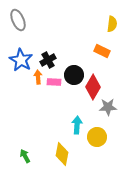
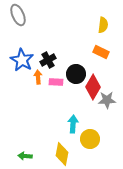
gray ellipse: moved 5 px up
yellow semicircle: moved 9 px left, 1 px down
orange rectangle: moved 1 px left, 1 px down
blue star: moved 1 px right
black circle: moved 2 px right, 1 px up
pink rectangle: moved 2 px right
gray star: moved 1 px left, 7 px up
cyan arrow: moved 4 px left, 1 px up
yellow circle: moved 7 px left, 2 px down
green arrow: rotated 56 degrees counterclockwise
